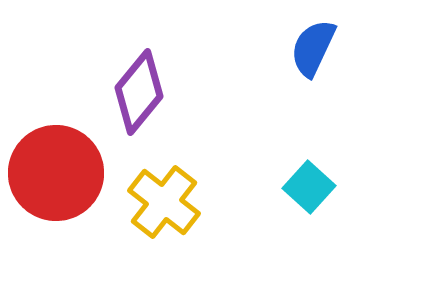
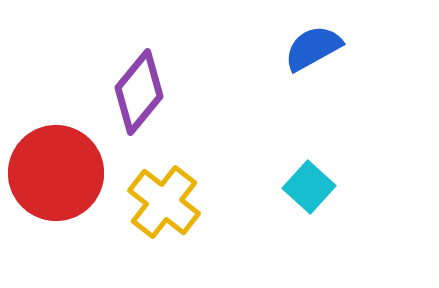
blue semicircle: rotated 36 degrees clockwise
